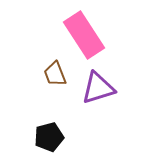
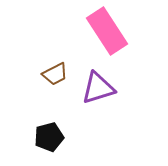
pink rectangle: moved 23 px right, 4 px up
brown trapezoid: rotated 96 degrees counterclockwise
